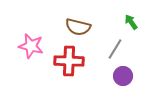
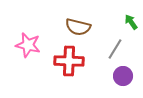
pink star: moved 3 px left, 1 px up
